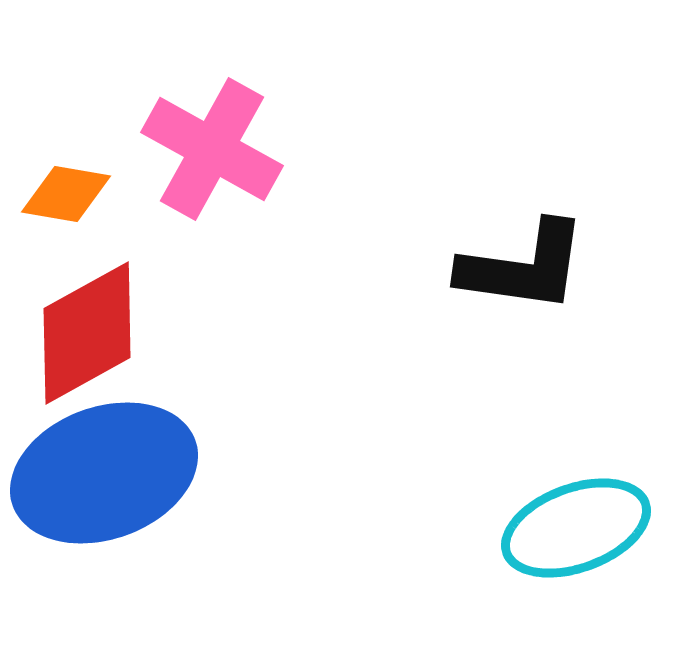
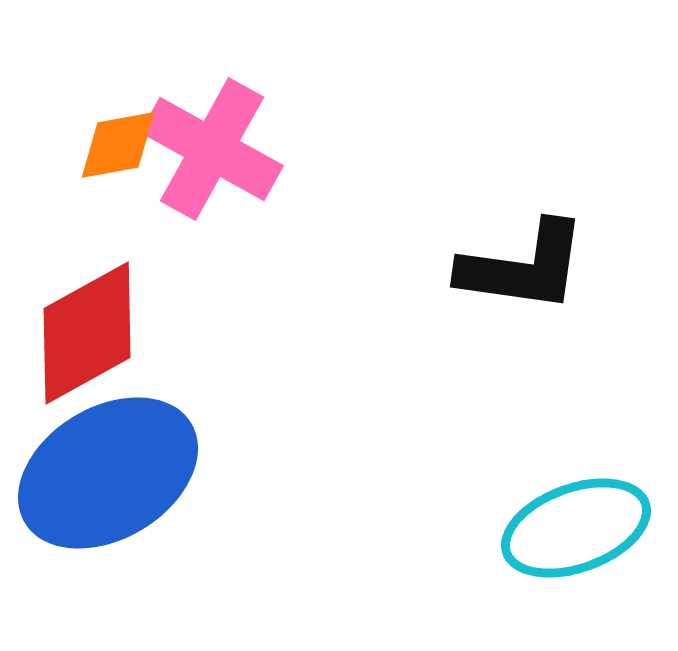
orange diamond: moved 52 px right, 49 px up; rotated 20 degrees counterclockwise
blue ellipse: moved 4 px right; rotated 11 degrees counterclockwise
